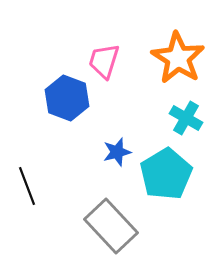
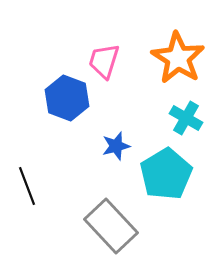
blue star: moved 1 px left, 6 px up
